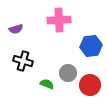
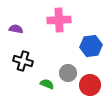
purple semicircle: rotated 152 degrees counterclockwise
